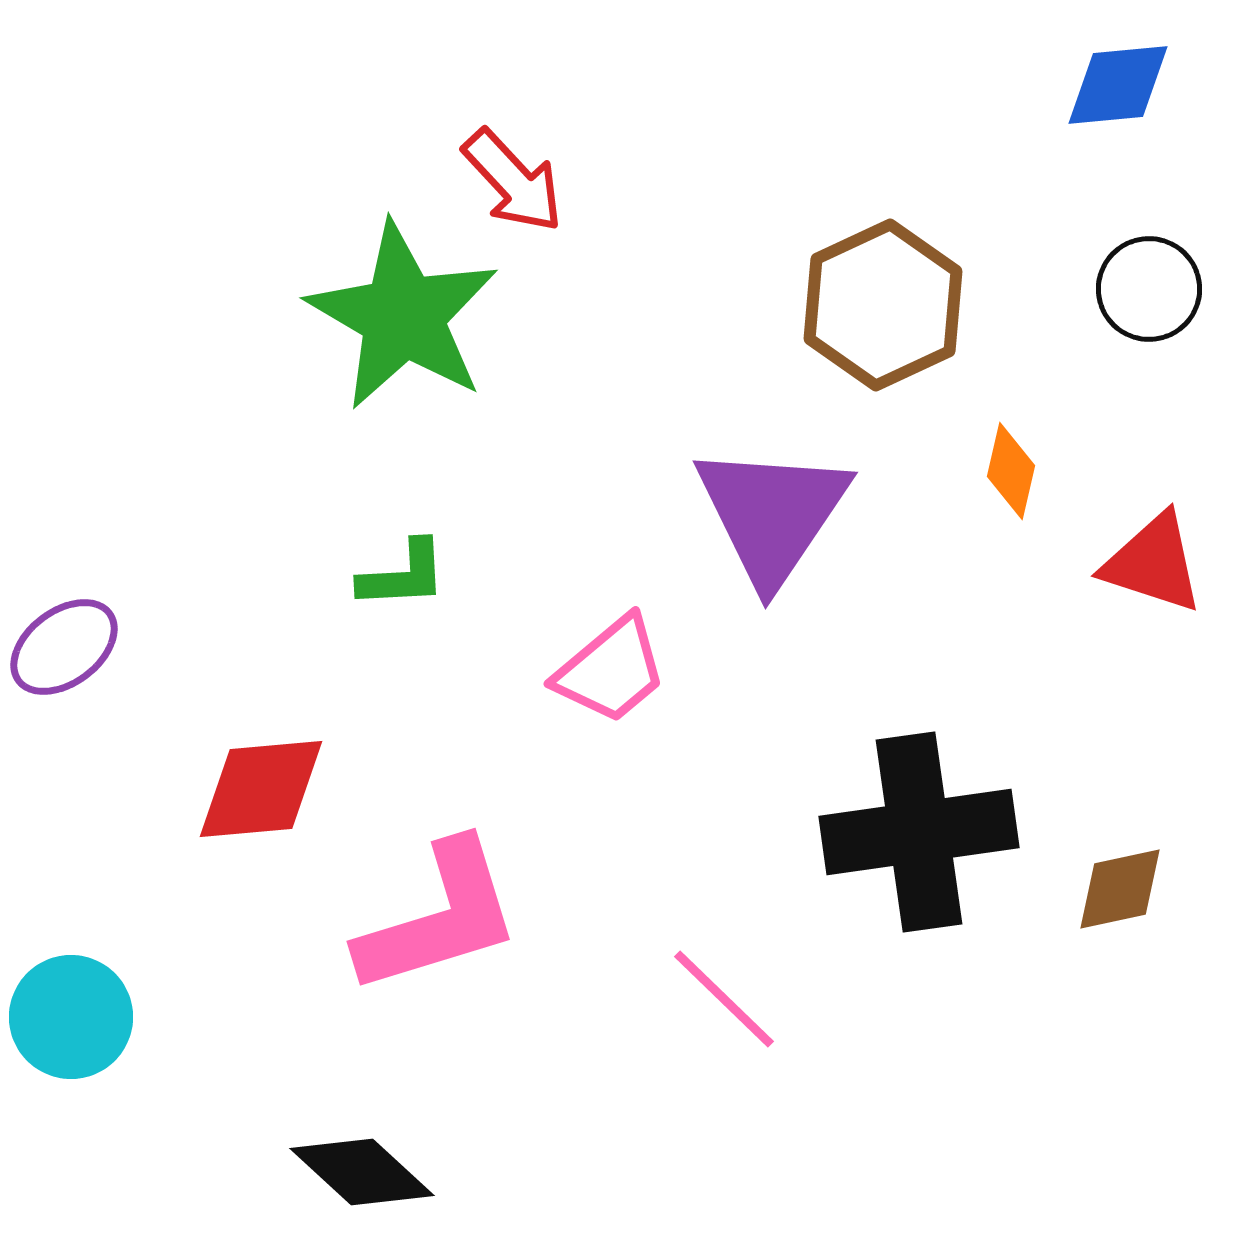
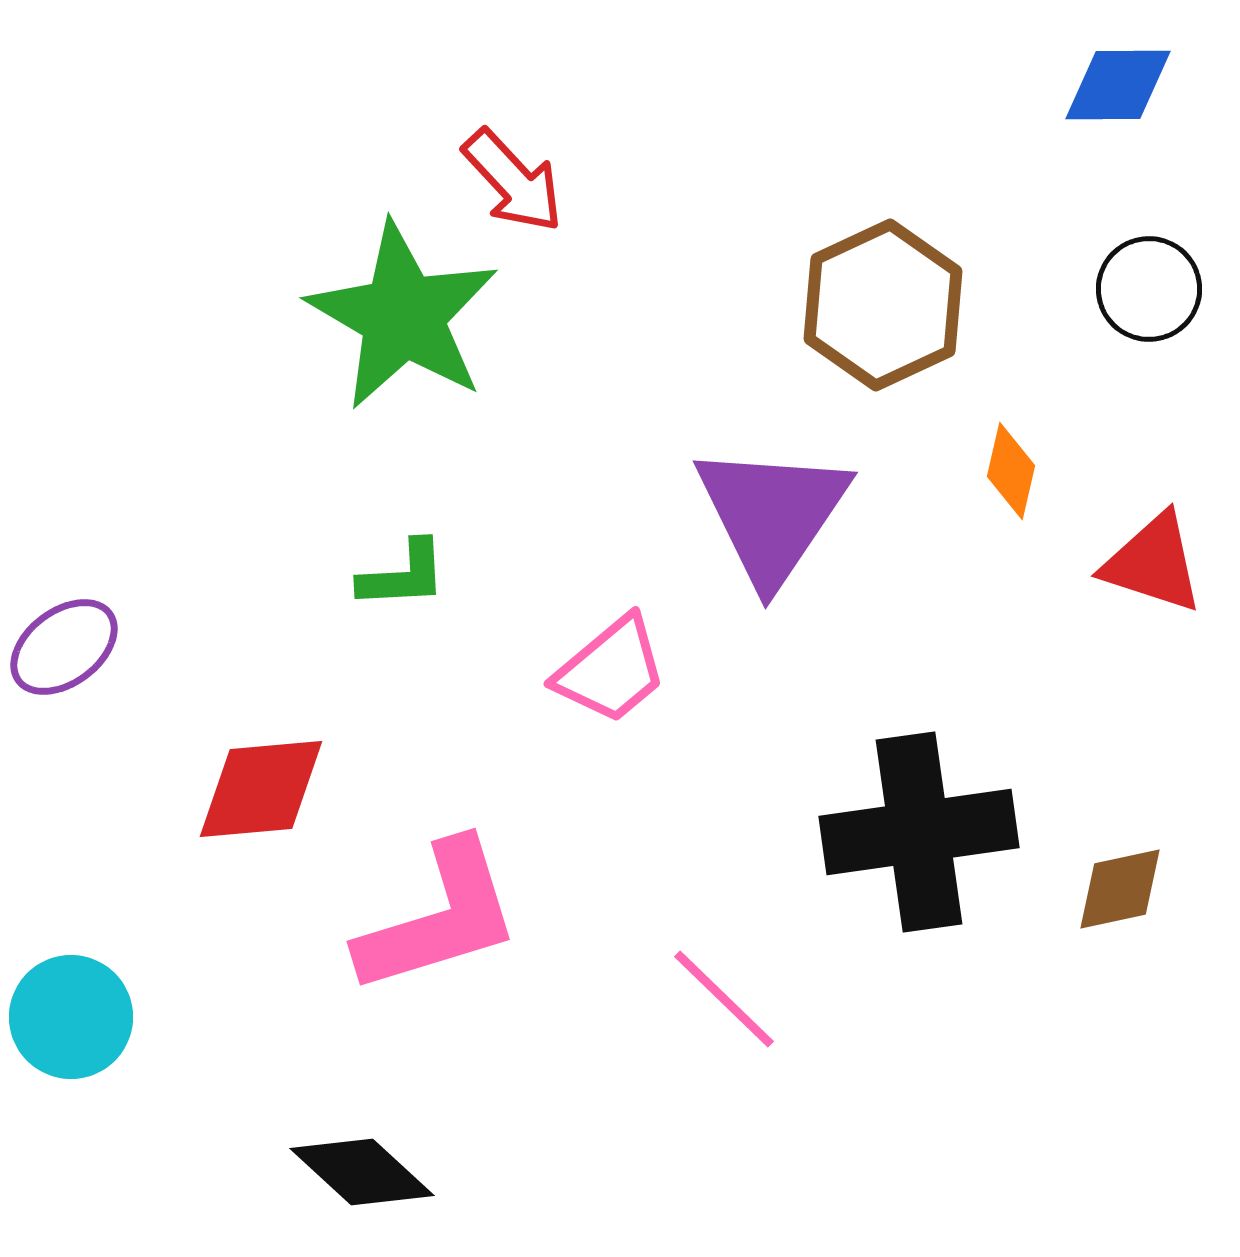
blue diamond: rotated 5 degrees clockwise
